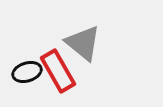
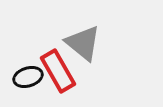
black ellipse: moved 1 px right, 5 px down
